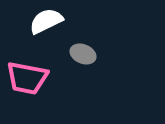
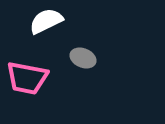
gray ellipse: moved 4 px down
